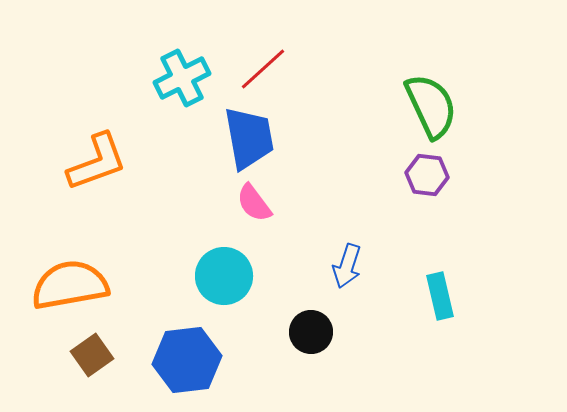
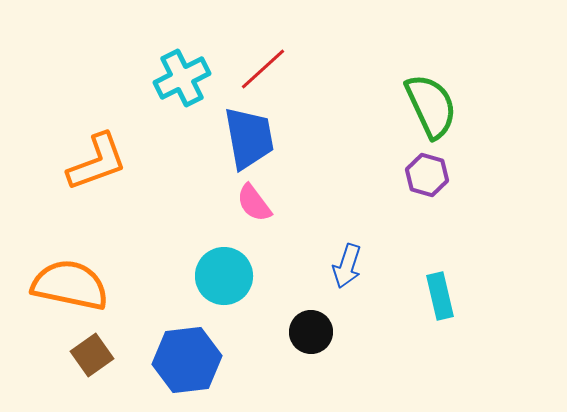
purple hexagon: rotated 9 degrees clockwise
orange semicircle: rotated 22 degrees clockwise
